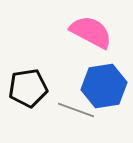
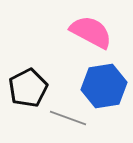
black pentagon: rotated 18 degrees counterclockwise
gray line: moved 8 px left, 8 px down
